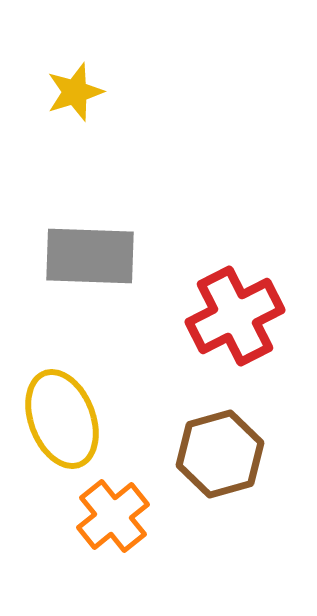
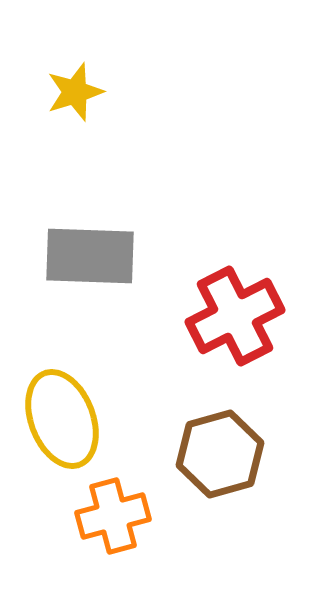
orange cross: rotated 24 degrees clockwise
